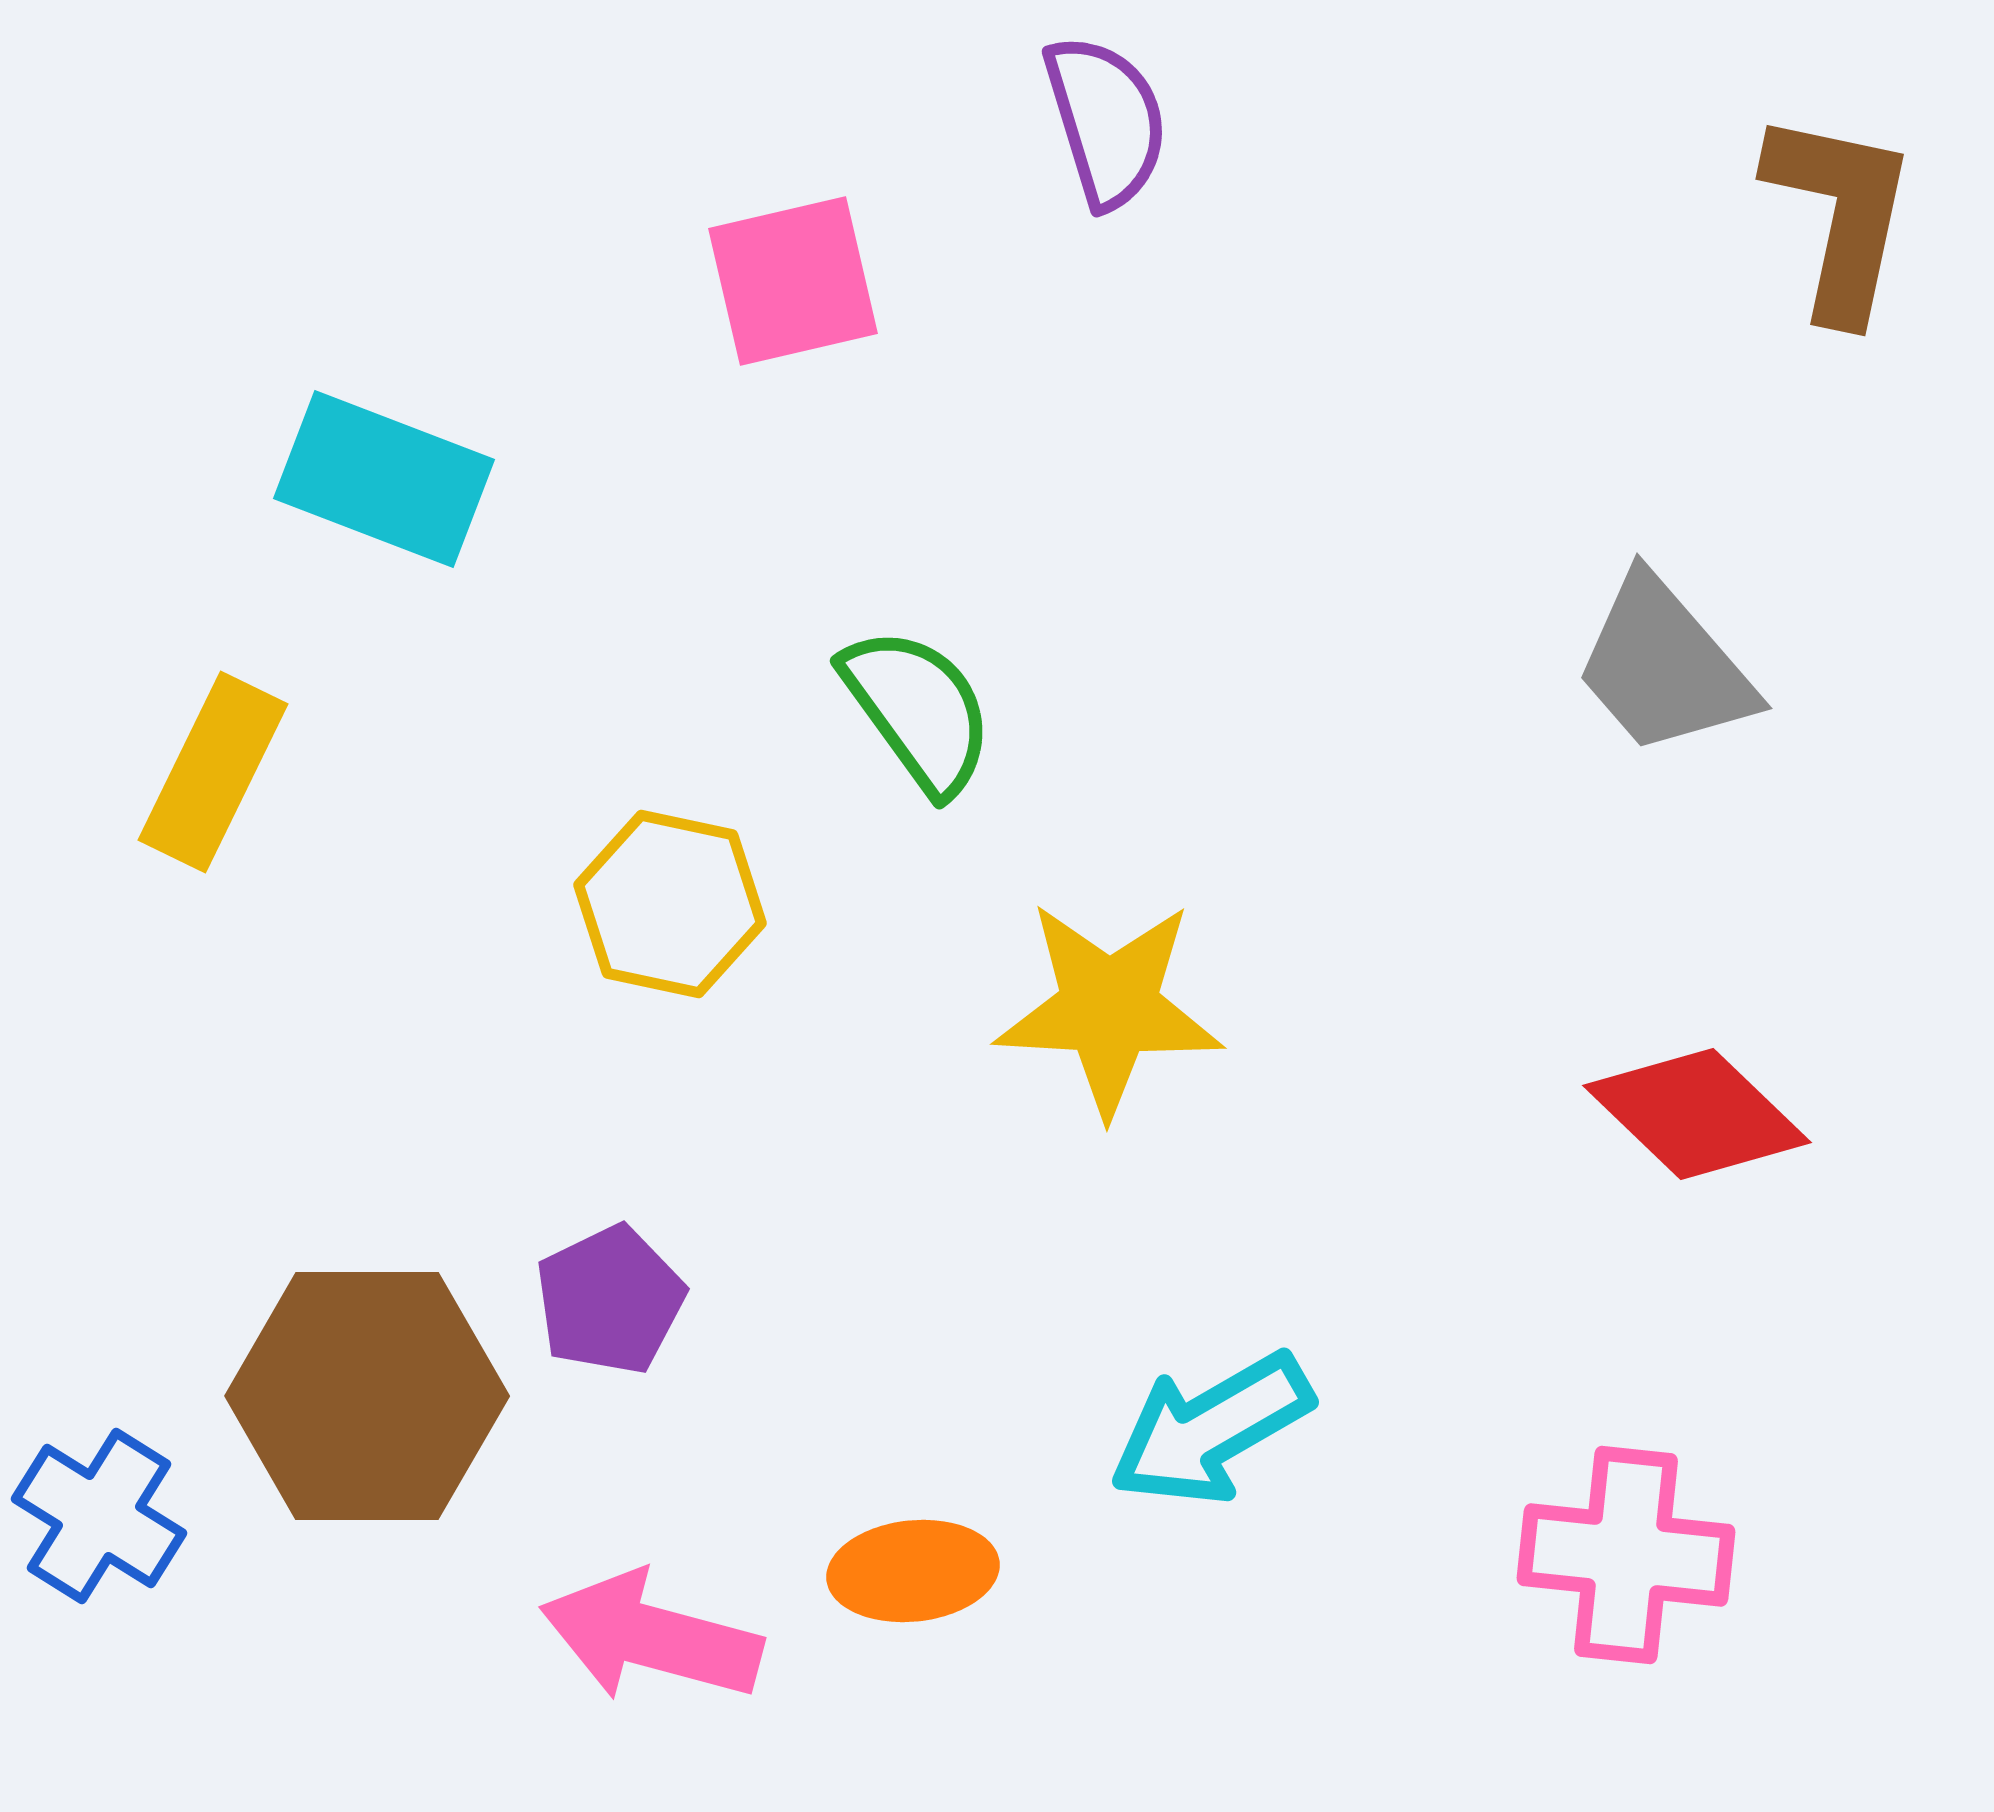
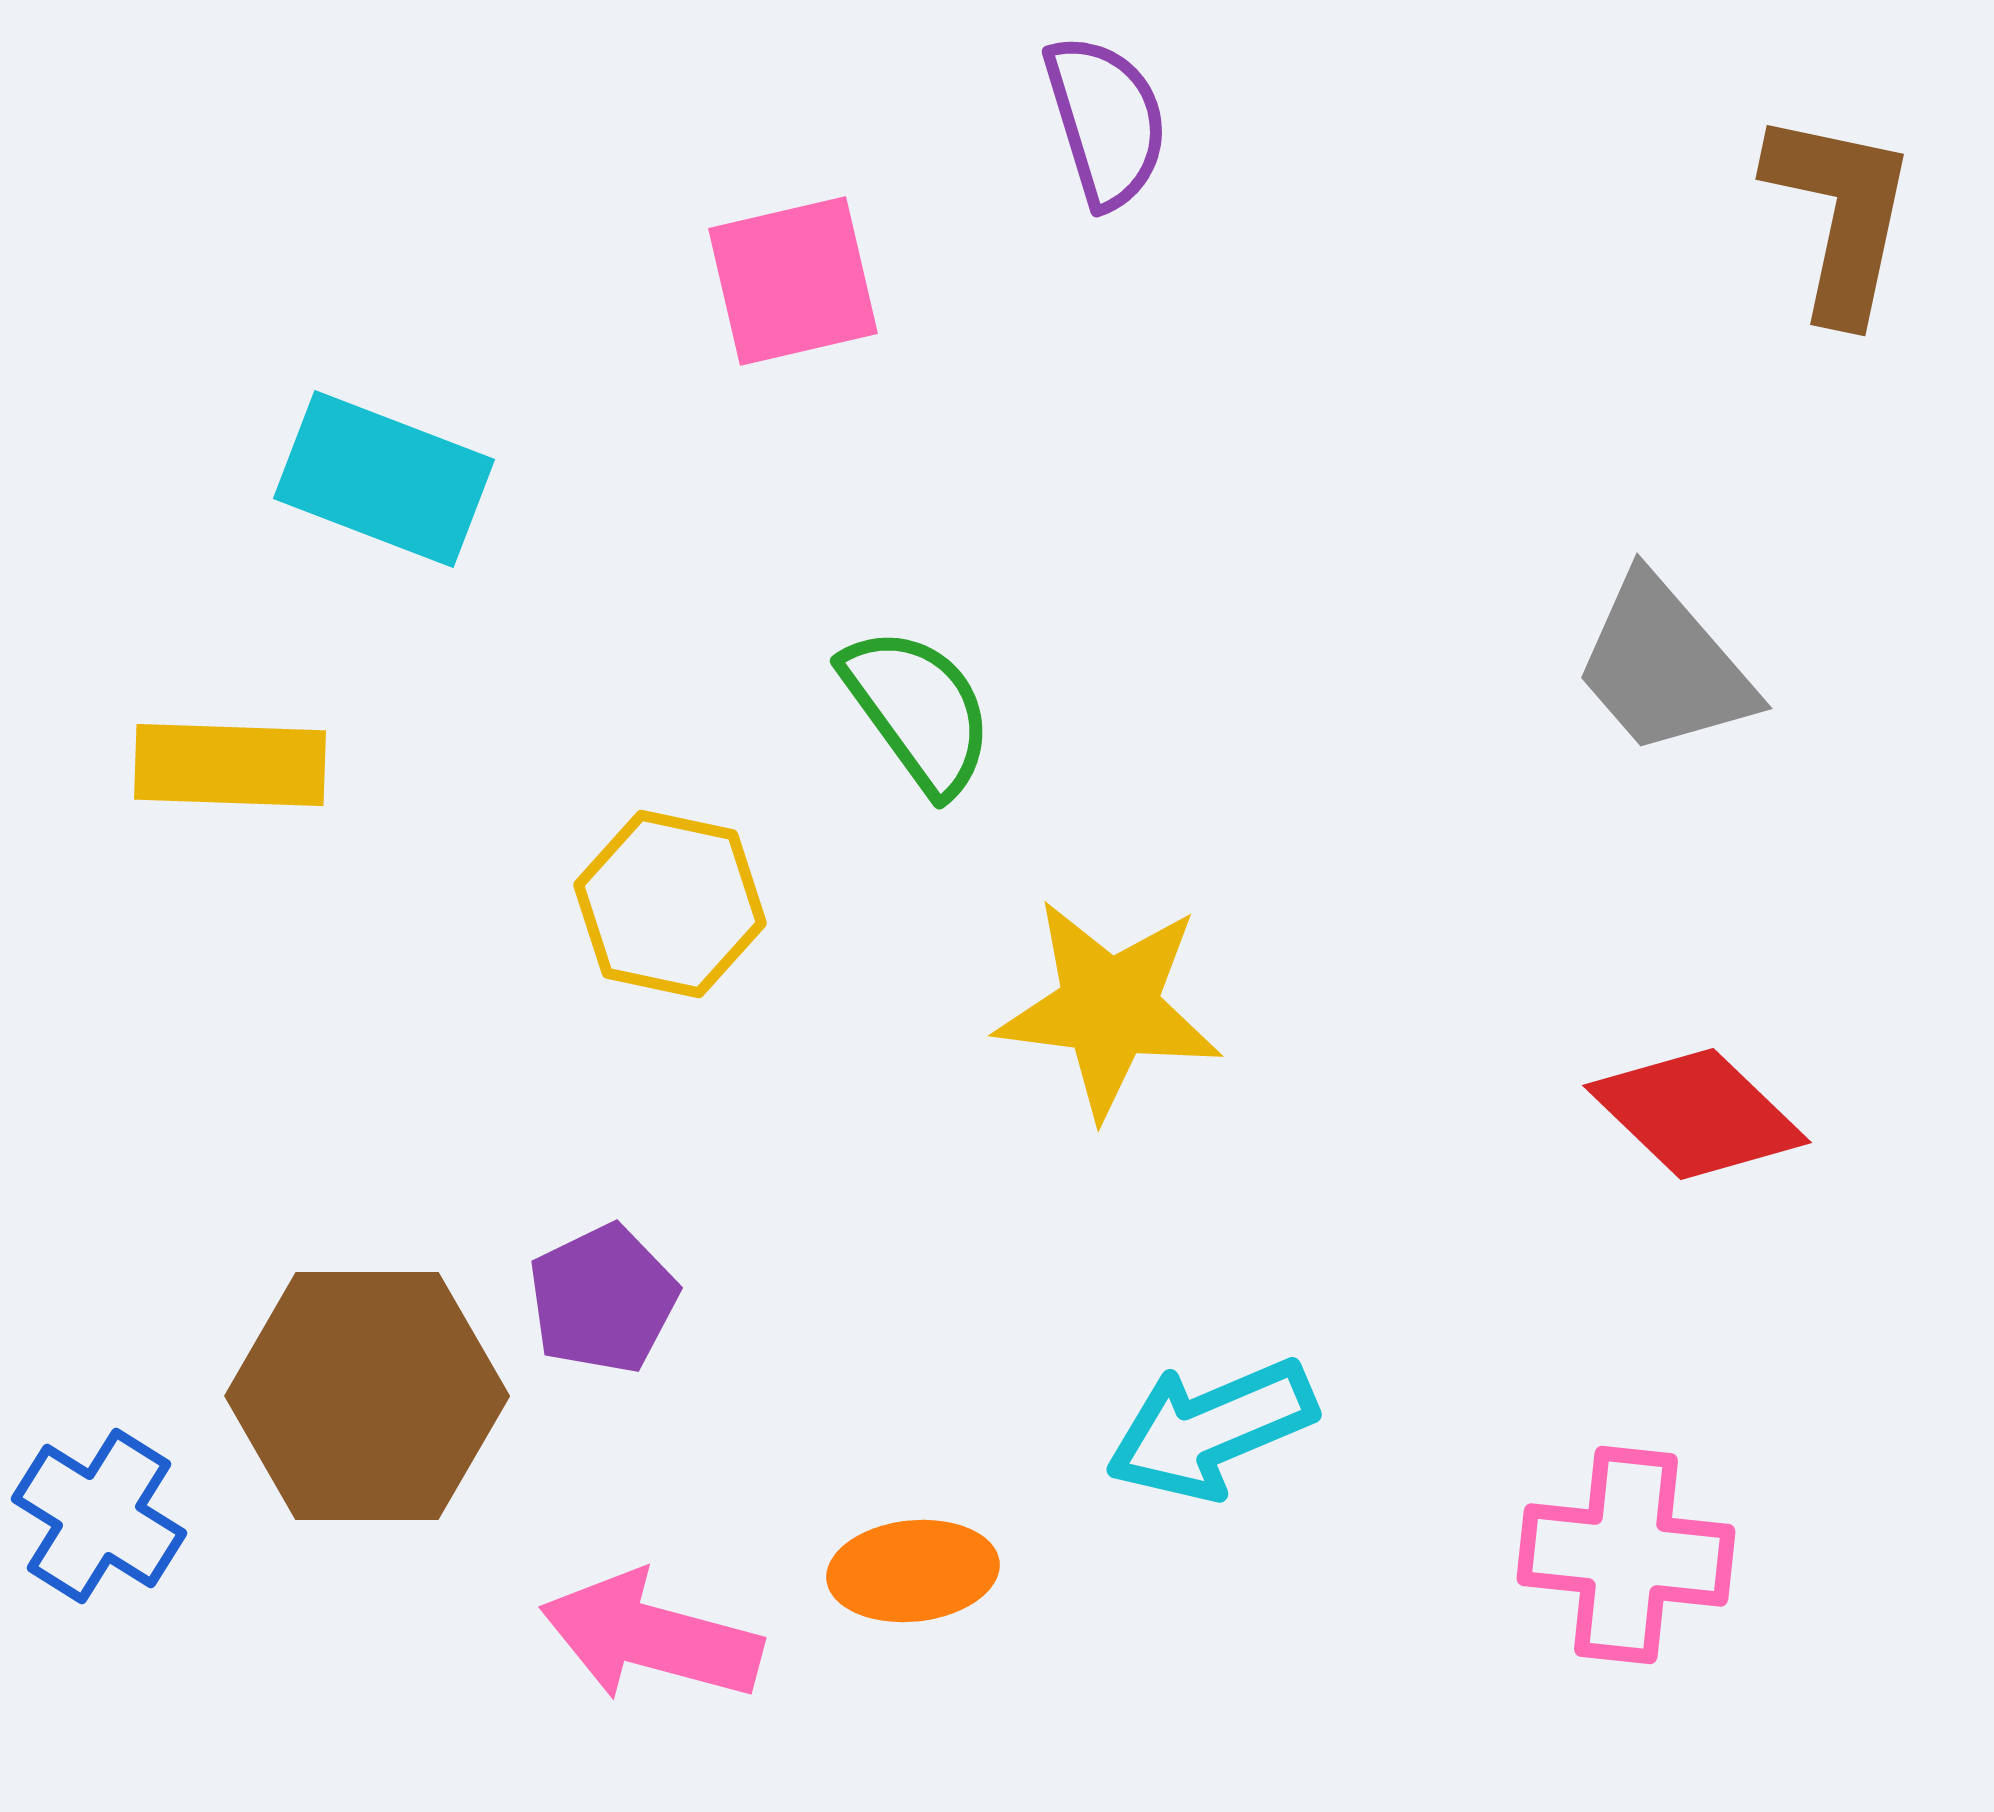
yellow rectangle: moved 17 px right, 7 px up; rotated 66 degrees clockwise
yellow star: rotated 4 degrees clockwise
purple pentagon: moved 7 px left, 1 px up
cyan arrow: rotated 7 degrees clockwise
